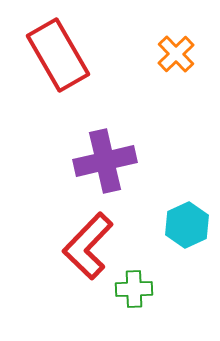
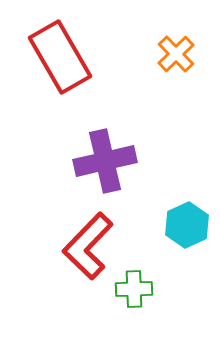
red rectangle: moved 2 px right, 2 px down
